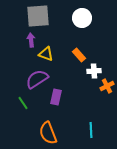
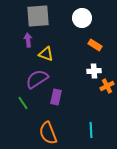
purple arrow: moved 3 px left
orange rectangle: moved 16 px right, 10 px up; rotated 16 degrees counterclockwise
